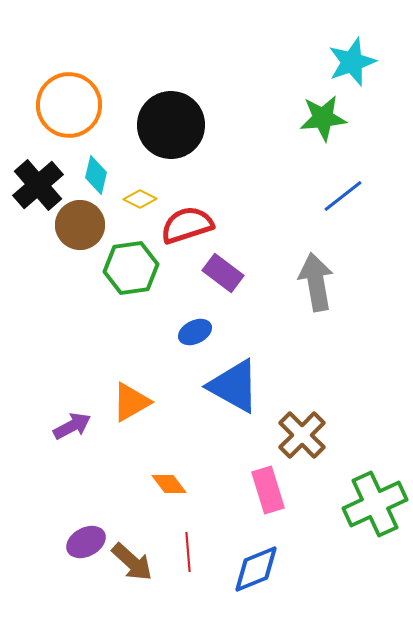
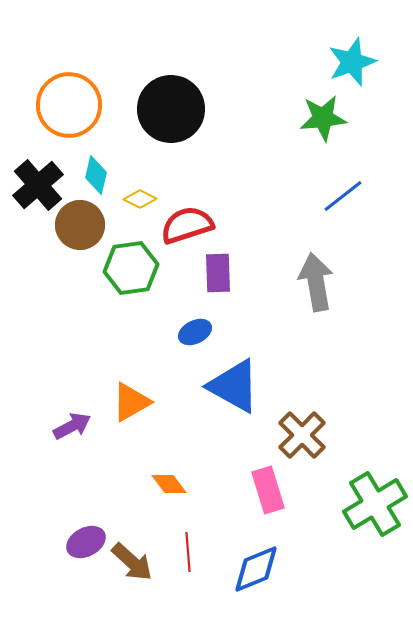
black circle: moved 16 px up
purple rectangle: moved 5 px left; rotated 51 degrees clockwise
green cross: rotated 6 degrees counterclockwise
